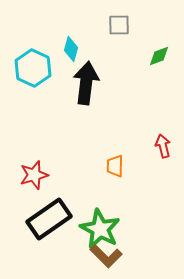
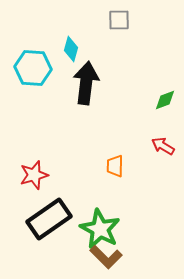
gray square: moved 5 px up
green diamond: moved 6 px right, 44 px down
cyan hexagon: rotated 21 degrees counterclockwise
red arrow: rotated 45 degrees counterclockwise
brown L-shape: moved 1 px down
